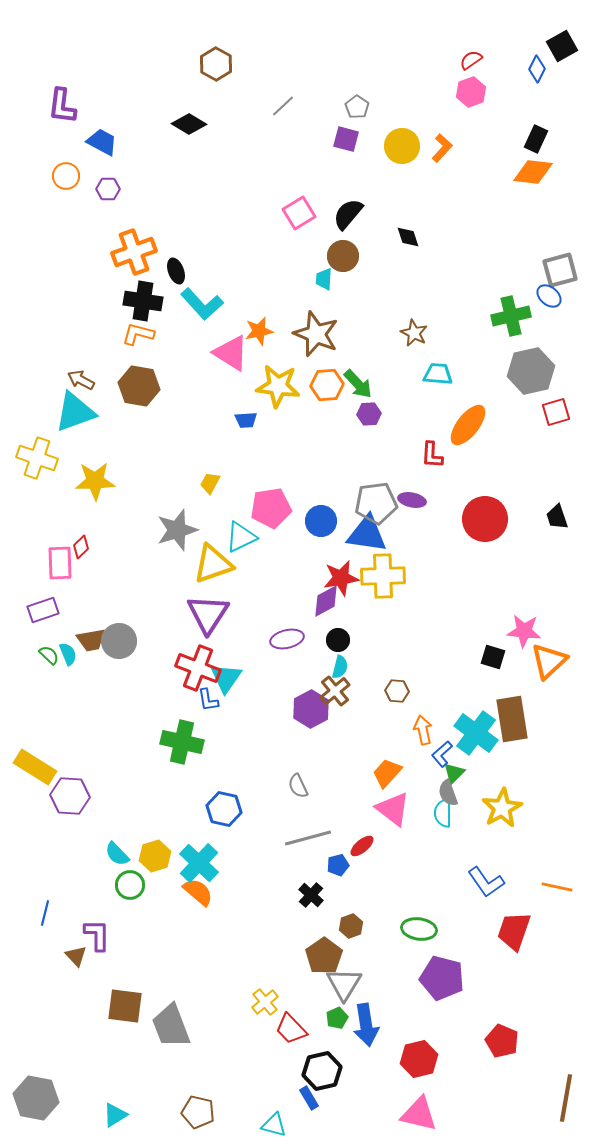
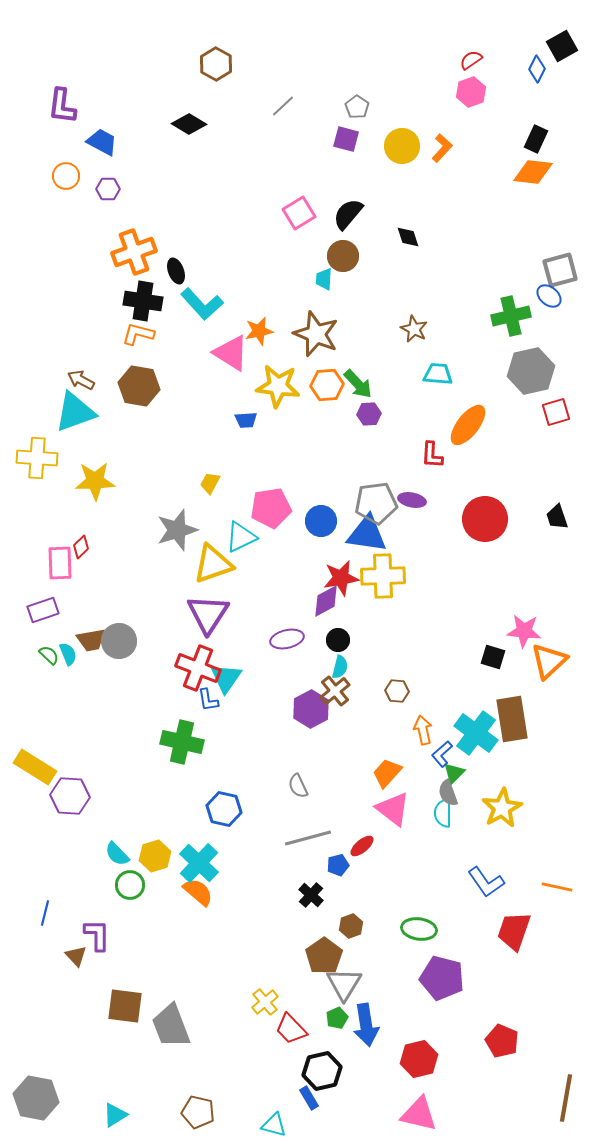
brown star at (414, 333): moved 4 px up
yellow cross at (37, 458): rotated 15 degrees counterclockwise
